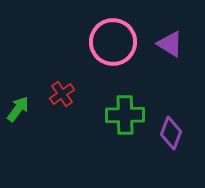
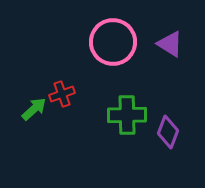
red cross: rotated 15 degrees clockwise
green arrow: moved 16 px right; rotated 12 degrees clockwise
green cross: moved 2 px right
purple diamond: moved 3 px left, 1 px up
